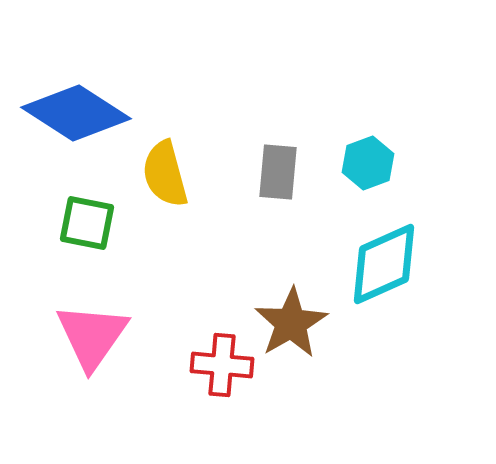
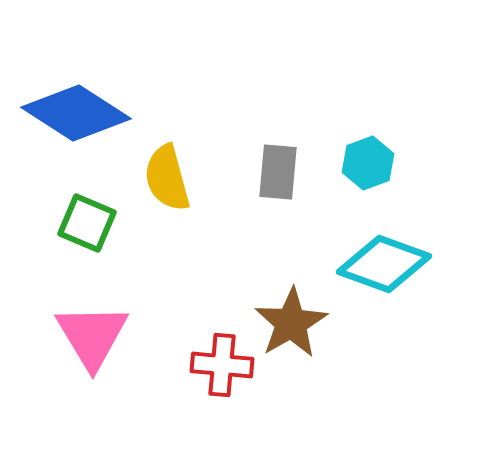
yellow semicircle: moved 2 px right, 4 px down
green square: rotated 12 degrees clockwise
cyan diamond: rotated 44 degrees clockwise
pink triangle: rotated 6 degrees counterclockwise
